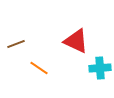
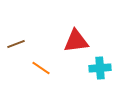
red triangle: rotated 32 degrees counterclockwise
orange line: moved 2 px right
